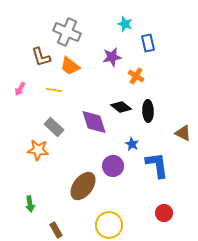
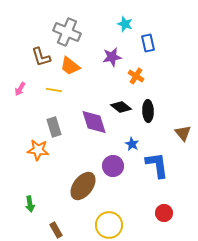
gray rectangle: rotated 30 degrees clockwise
brown triangle: rotated 24 degrees clockwise
